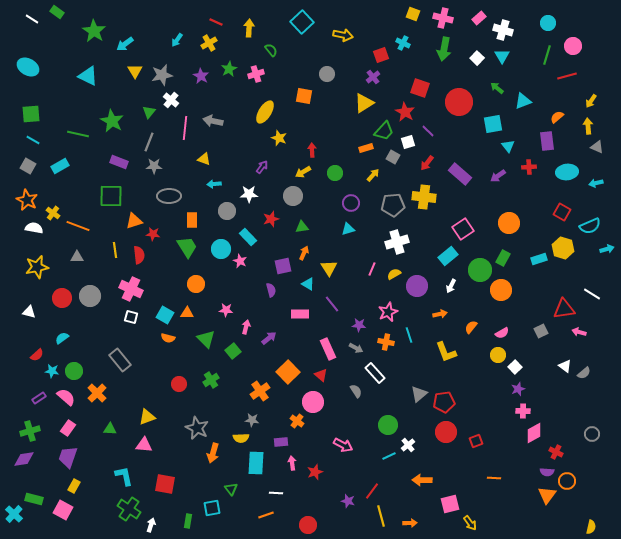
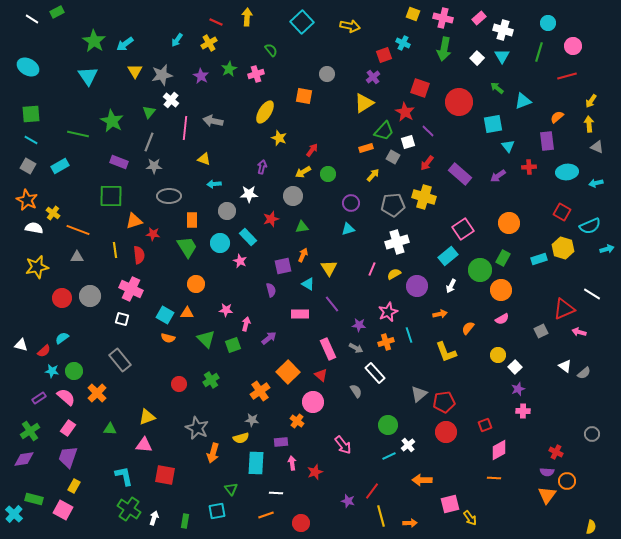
green rectangle at (57, 12): rotated 64 degrees counterclockwise
yellow arrow at (249, 28): moved 2 px left, 11 px up
green star at (94, 31): moved 10 px down
yellow arrow at (343, 35): moved 7 px right, 9 px up
red square at (381, 55): moved 3 px right
green line at (547, 55): moved 8 px left, 3 px up
cyan triangle at (88, 76): rotated 30 degrees clockwise
yellow arrow at (588, 126): moved 1 px right, 2 px up
cyan line at (33, 140): moved 2 px left
red arrow at (312, 150): rotated 40 degrees clockwise
purple arrow at (262, 167): rotated 24 degrees counterclockwise
green circle at (335, 173): moved 7 px left, 1 px down
yellow cross at (424, 197): rotated 10 degrees clockwise
orange line at (78, 226): moved 4 px down
cyan circle at (221, 249): moved 1 px left, 6 px up
orange arrow at (304, 253): moved 1 px left, 2 px down
red triangle at (564, 309): rotated 15 degrees counterclockwise
white triangle at (29, 312): moved 8 px left, 33 px down
white square at (131, 317): moved 9 px left, 2 px down
pink arrow at (246, 327): moved 3 px up
orange semicircle at (471, 327): moved 3 px left, 1 px down
pink semicircle at (502, 333): moved 14 px up
orange cross at (386, 342): rotated 28 degrees counterclockwise
green square at (233, 351): moved 6 px up; rotated 21 degrees clockwise
red semicircle at (37, 355): moved 7 px right, 4 px up
green cross at (30, 431): rotated 18 degrees counterclockwise
pink diamond at (534, 433): moved 35 px left, 17 px down
yellow semicircle at (241, 438): rotated 14 degrees counterclockwise
red square at (476, 441): moved 9 px right, 16 px up
pink arrow at (343, 445): rotated 24 degrees clockwise
red square at (165, 484): moved 9 px up
cyan square at (212, 508): moved 5 px right, 3 px down
green rectangle at (188, 521): moved 3 px left
yellow arrow at (470, 523): moved 5 px up
white arrow at (151, 525): moved 3 px right, 7 px up
red circle at (308, 525): moved 7 px left, 2 px up
